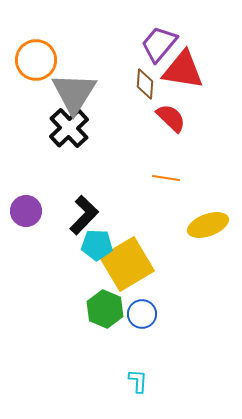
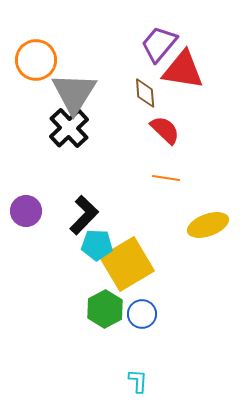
brown diamond: moved 9 px down; rotated 8 degrees counterclockwise
red semicircle: moved 6 px left, 12 px down
green hexagon: rotated 9 degrees clockwise
